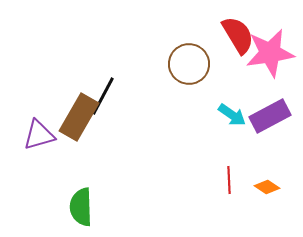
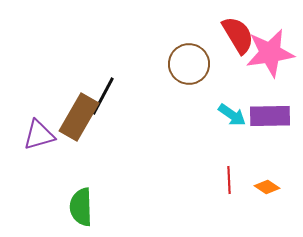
purple rectangle: rotated 27 degrees clockwise
